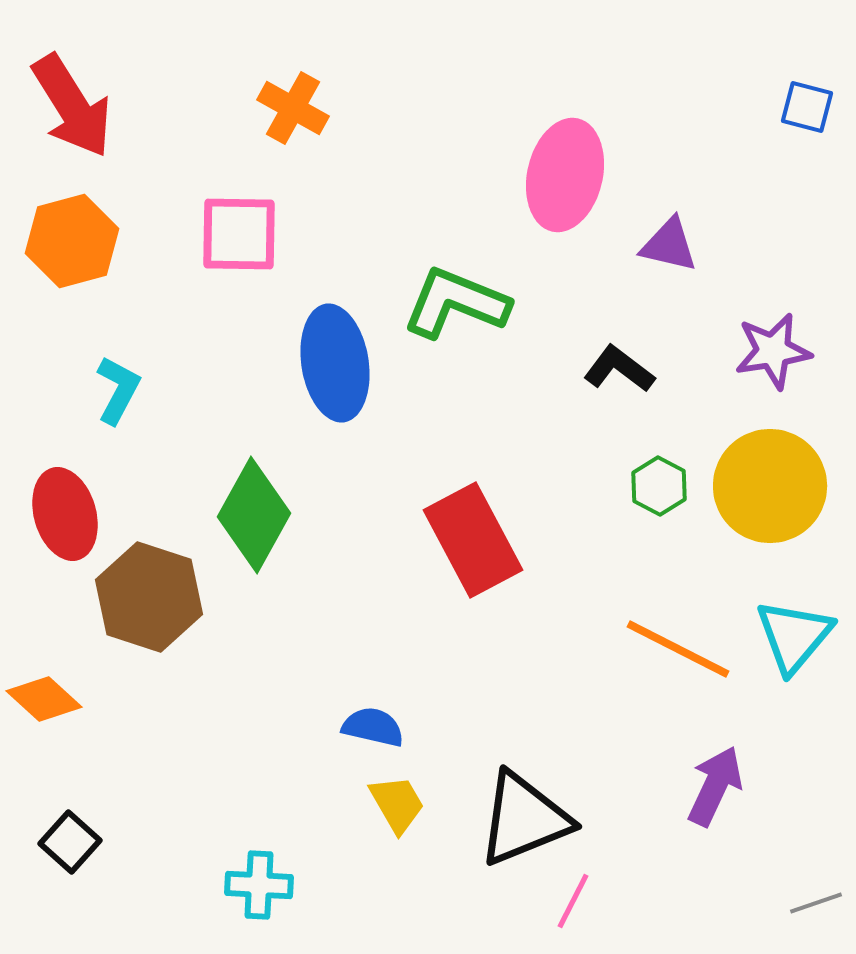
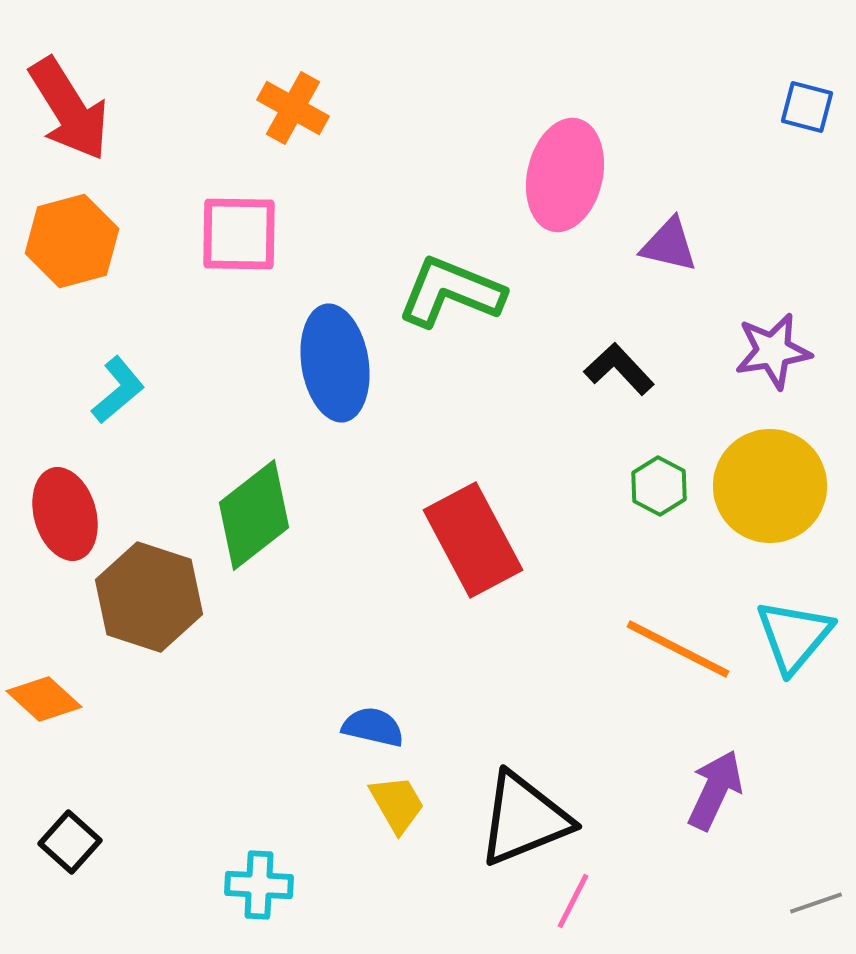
red arrow: moved 3 px left, 3 px down
green L-shape: moved 5 px left, 11 px up
black L-shape: rotated 10 degrees clockwise
cyan L-shape: rotated 22 degrees clockwise
green diamond: rotated 23 degrees clockwise
purple arrow: moved 4 px down
